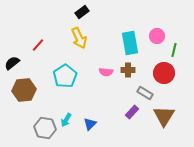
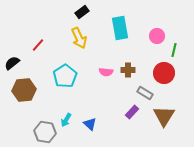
cyan rectangle: moved 10 px left, 15 px up
blue triangle: rotated 32 degrees counterclockwise
gray hexagon: moved 4 px down
